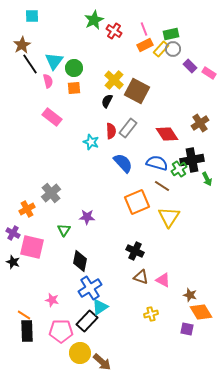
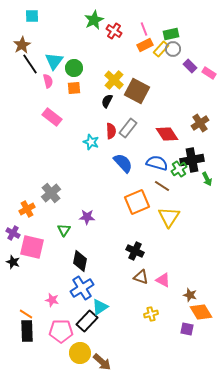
blue cross at (90, 288): moved 8 px left
orange line at (24, 315): moved 2 px right, 1 px up
